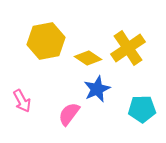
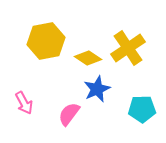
pink arrow: moved 2 px right, 2 px down
